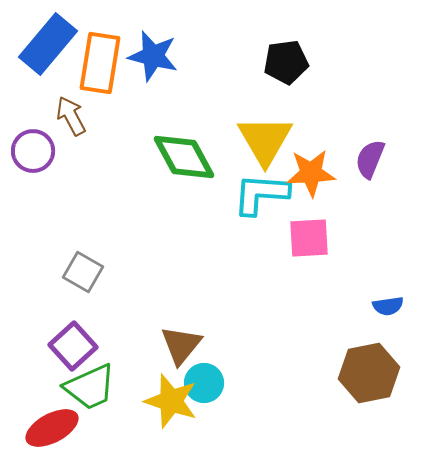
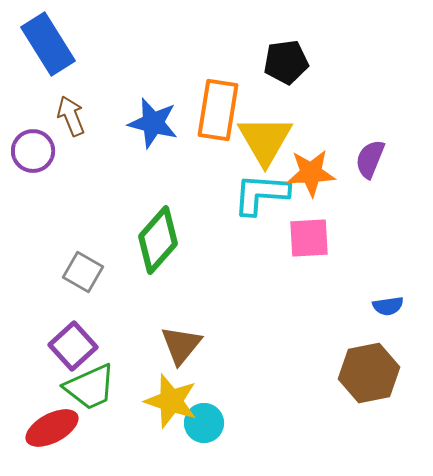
blue rectangle: rotated 72 degrees counterclockwise
blue star: moved 67 px down
orange rectangle: moved 118 px right, 47 px down
brown arrow: rotated 6 degrees clockwise
green diamond: moved 26 px left, 83 px down; rotated 70 degrees clockwise
cyan circle: moved 40 px down
